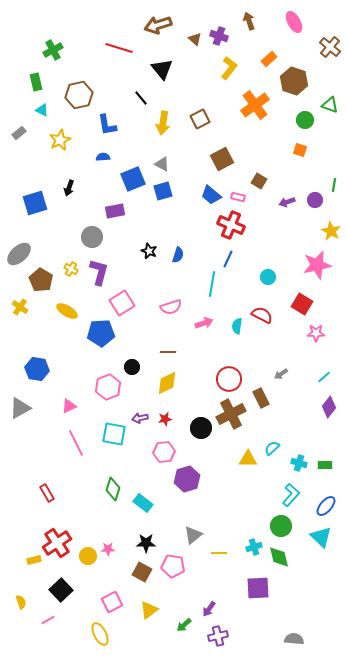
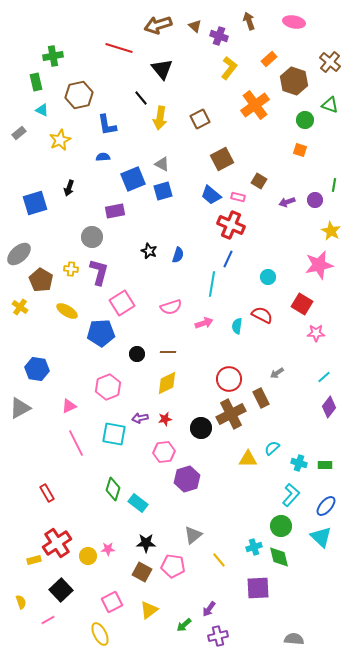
pink ellipse at (294, 22): rotated 50 degrees counterclockwise
brown triangle at (195, 39): moved 13 px up
brown cross at (330, 47): moved 15 px down
green cross at (53, 50): moved 6 px down; rotated 18 degrees clockwise
yellow arrow at (163, 123): moved 3 px left, 5 px up
pink star at (317, 265): moved 2 px right
yellow cross at (71, 269): rotated 24 degrees counterclockwise
black circle at (132, 367): moved 5 px right, 13 px up
gray arrow at (281, 374): moved 4 px left, 1 px up
cyan rectangle at (143, 503): moved 5 px left
yellow line at (219, 553): moved 7 px down; rotated 49 degrees clockwise
